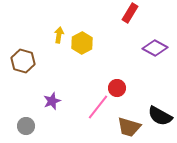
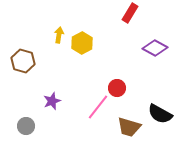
black semicircle: moved 2 px up
